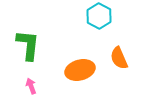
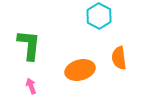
green L-shape: moved 1 px right
orange semicircle: rotated 15 degrees clockwise
